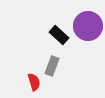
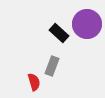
purple circle: moved 1 px left, 2 px up
black rectangle: moved 2 px up
